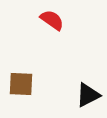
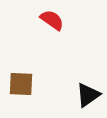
black triangle: rotated 8 degrees counterclockwise
